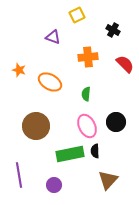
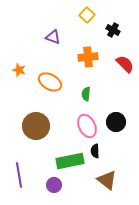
yellow square: moved 10 px right; rotated 21 degrees counterclockwise
green rectangle: moved 7 px down
brown triangle: moved 1 px left; rotated 35 degrees counterclockwise
